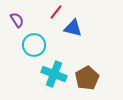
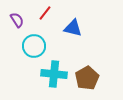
red line: moved 11 px left, 1 px down
cyan circle: moved 1 px down
cyan cross: rotated 15 degrees counterclockwise
